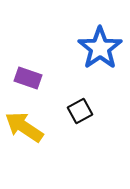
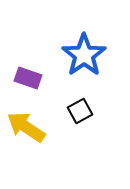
blue star: moved 16 px left, 7 px down
yellow arrow: moved 2 px right
